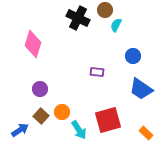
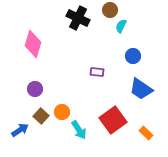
brown circle: moved 5 px right
cyan semicircle: moved 5 px right, 1 px down
purple circle: moved 5 px left
red square: moved 5 px right; rotated 20 degrees counterclockwise
